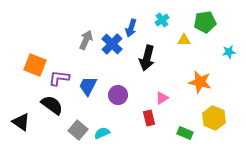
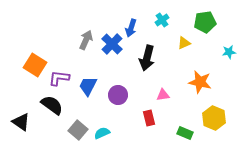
yellow triangle: moved 3 px down; rotated 24 degrees counterclockwise
orange square: rotated 10 degrees clockwise
pink triangle: moved 1 px right, 3 px up; rotated 24 degrees clockwise
